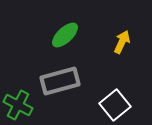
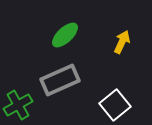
gray rectangle: moved 1 px up; rotated 9 degrees counterclockwise
green cross: rotated 32 degrees clockwise
